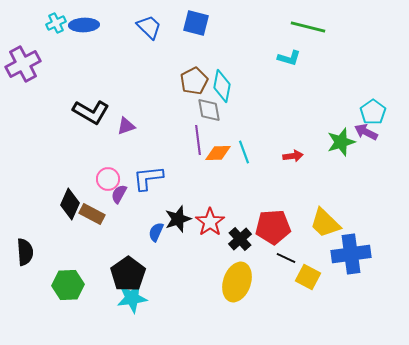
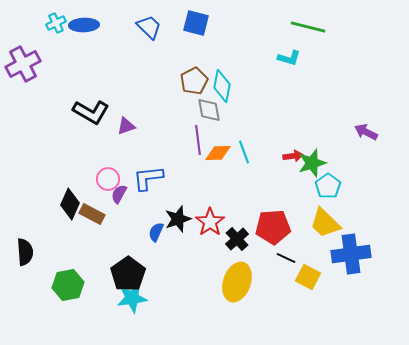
cyan pentagon: moved 45 px left, 74 px down
green star: moved 29 px left, 21 px down
black cross: moved 3 px left
green hexagon: rotated 8 degrees counterclockwise
